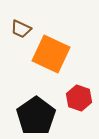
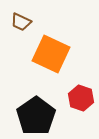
brown trapezoid: moved 7 px up
red hexagon: moved 2 px right
